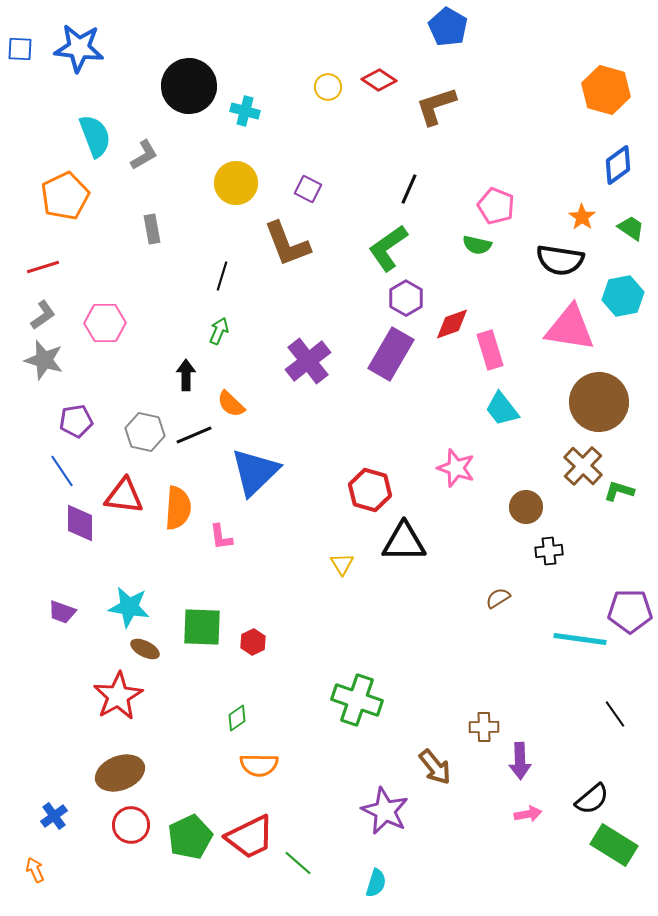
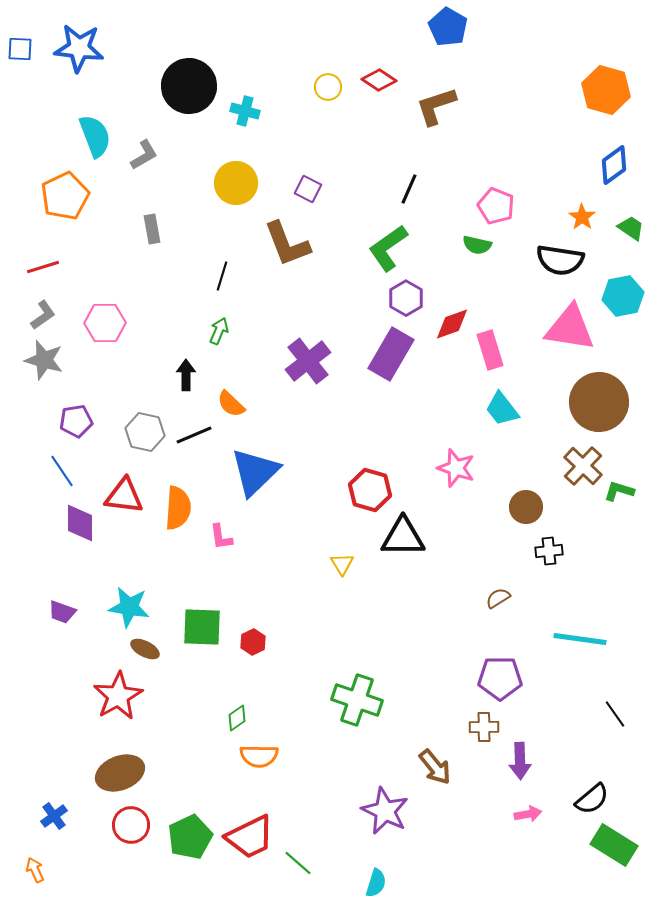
blue diamond at (618, 165): moved 4 px left
black triangle at (404, 542): moved 1 px left, 5 px up
purple pentagon at (630, 611): moved 130 px left, 67 px down
orange semicircle at (259, 765): moved 9 px up
